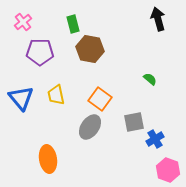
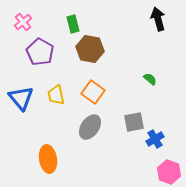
purple pentagon: rotated 28 degrees clockwise
orange square: moved 7 px left, 7 px up
pink hexagon: moved 1 px right, 2 px down
